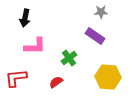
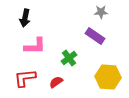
red L-shape: moved 9 px right
